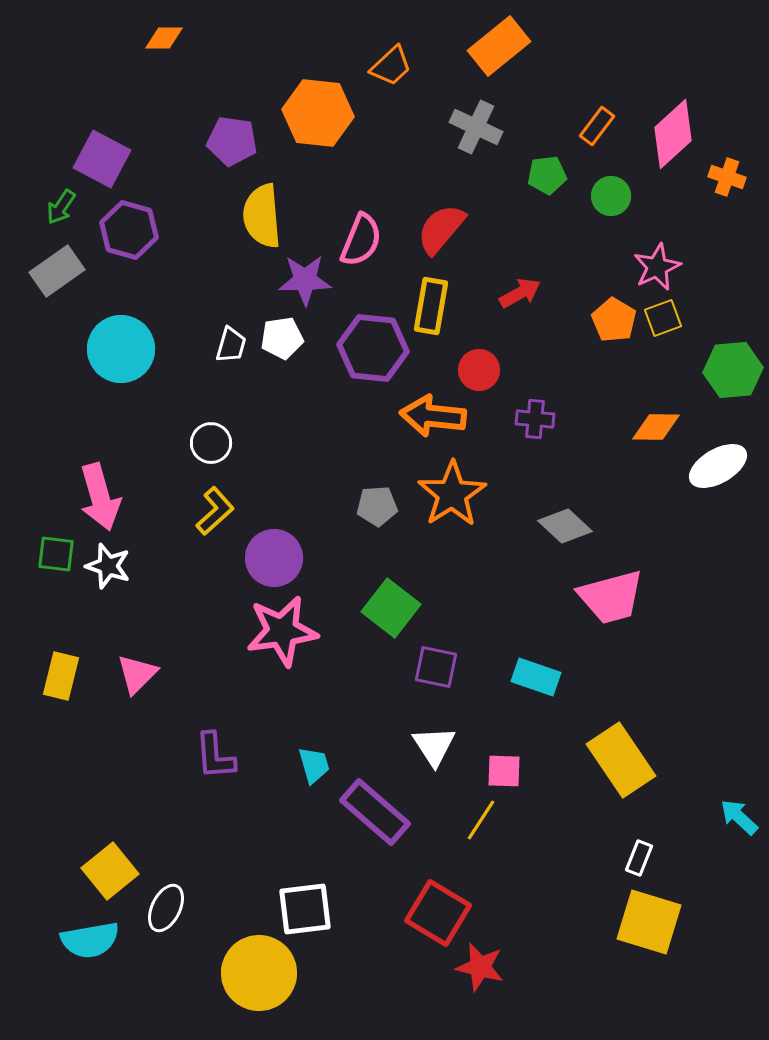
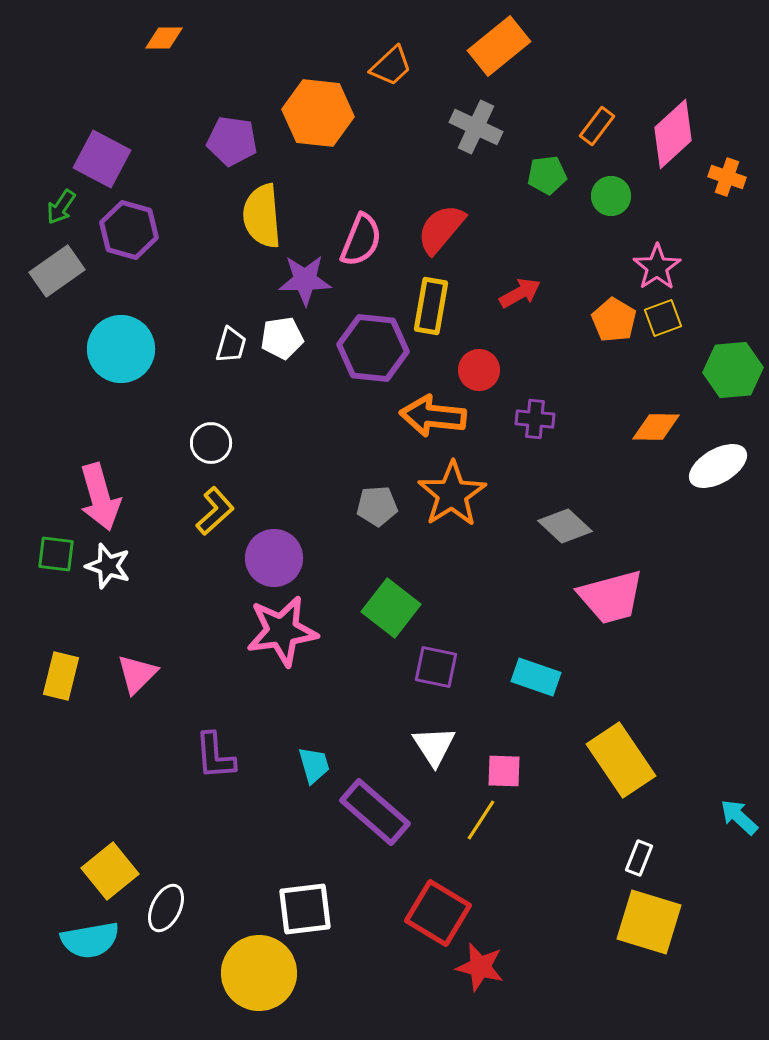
pink star at (657, 267): rotated 9 degrees counterclockwise
